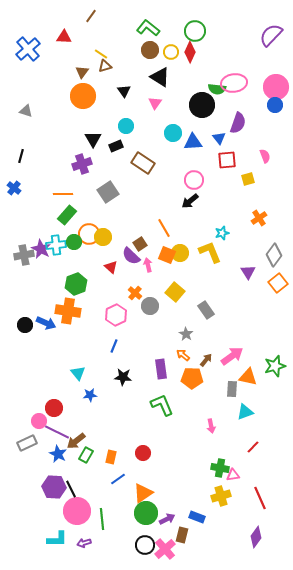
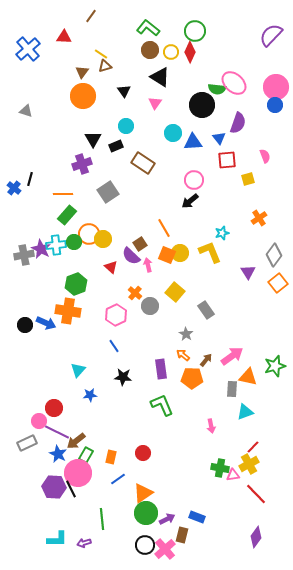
pink ellipse at (234, 83): rotated 50 degrees clockwise
black line at (21, 156): moved 9 px right, 23 px down
yellow circle at (103, 237): moved 2 px down
blue line at (114, 346): rotated 56 degrees counterclockwise
cyan triangle at (78, 373): moved 3 px up; rotated 21 degrees clockwise
yellow cross at (221, 496): moved 28 px right, 32 px up; rotated 12 degrees counterclockwise
red line at (260, 498): moved 4 px left, 4 px up; rotated 20 degrees counterclockwise
pink circle at (77, 511): moved 1 px right, 38 px up
